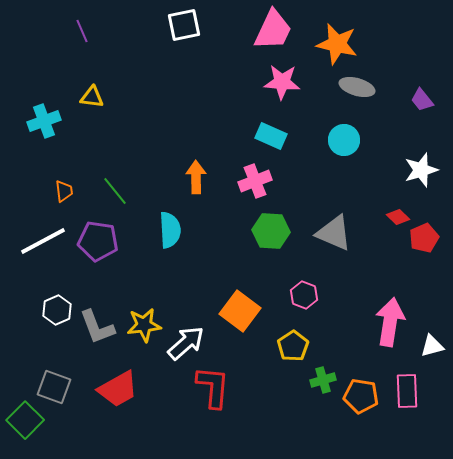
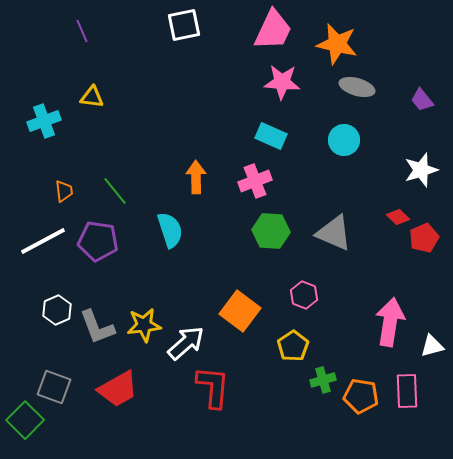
cyan semicircle: rotated 15 degrees counterclockwise
